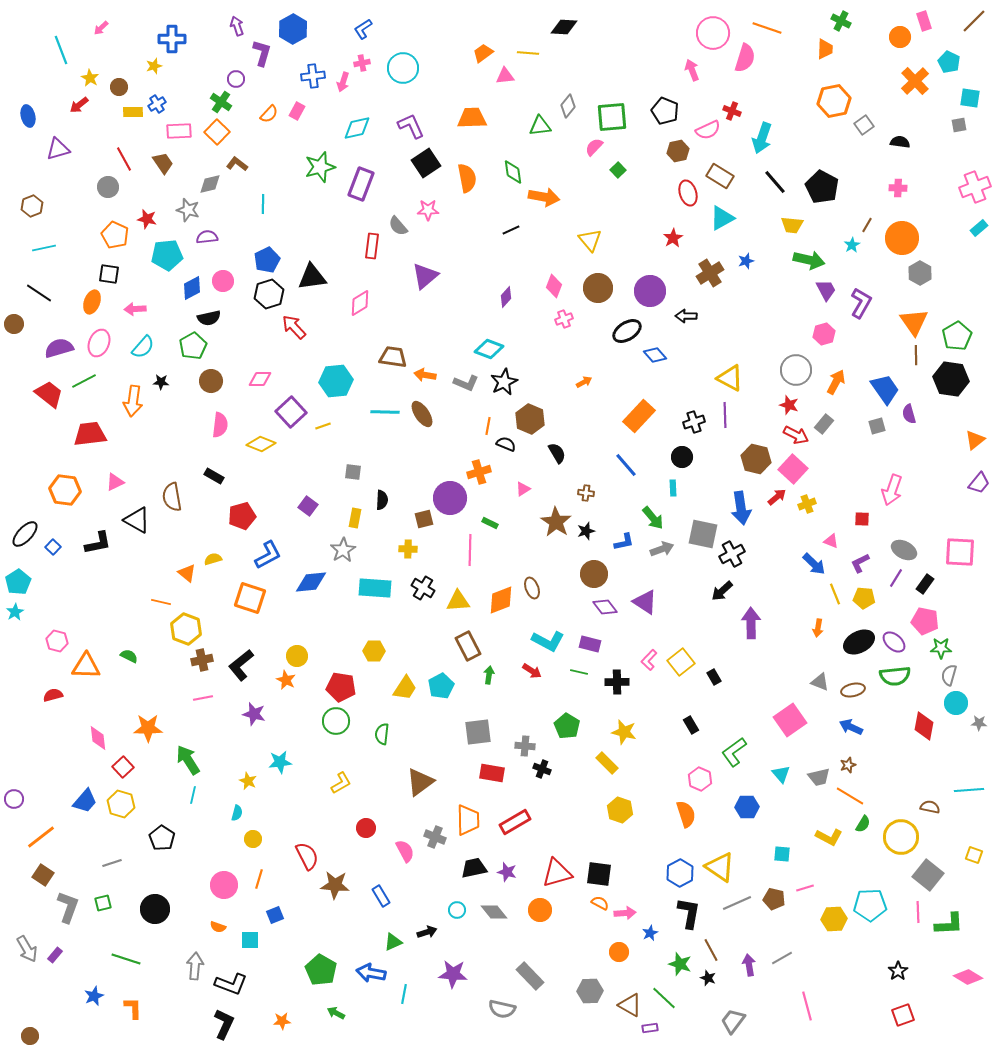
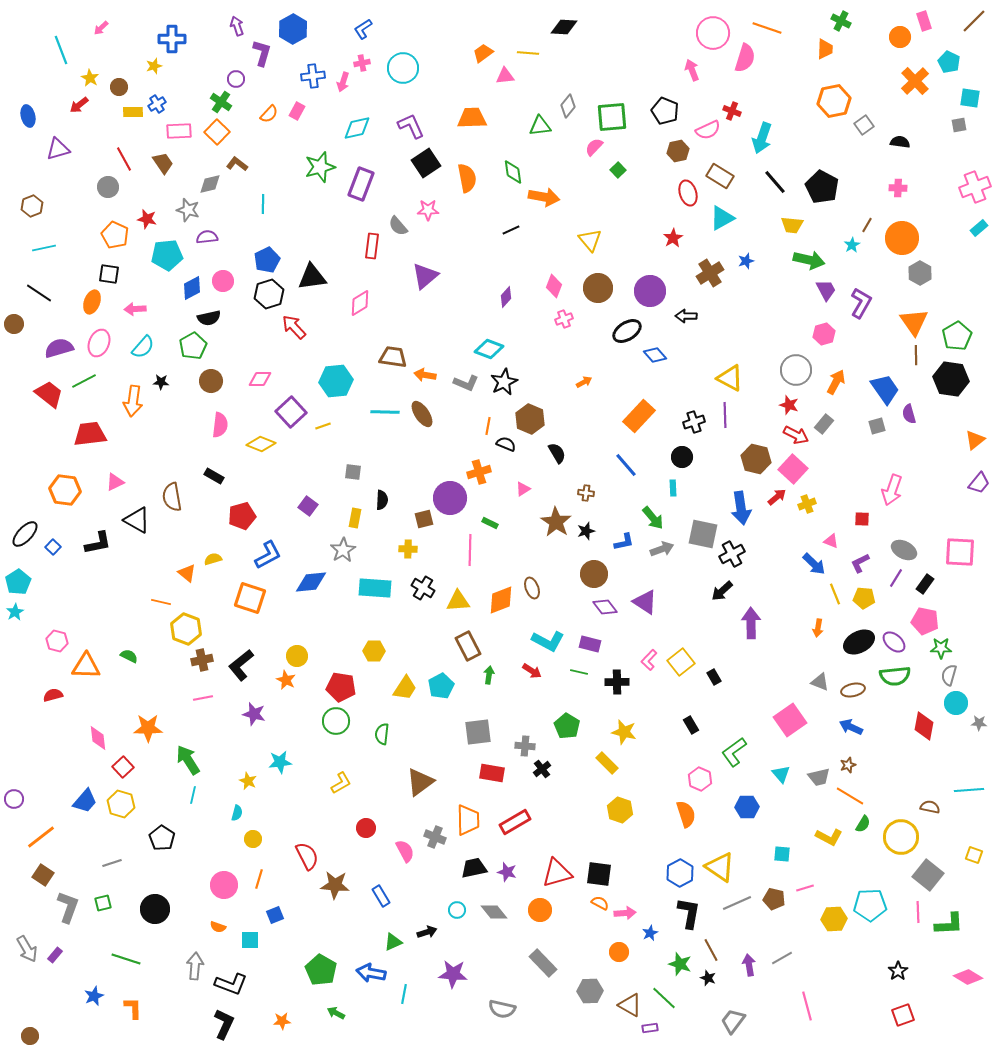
black cross at (542, 769): rotated 30 degrees clockwise
gray rectangle at (530, 976): moved 13 px right, 13 px up
